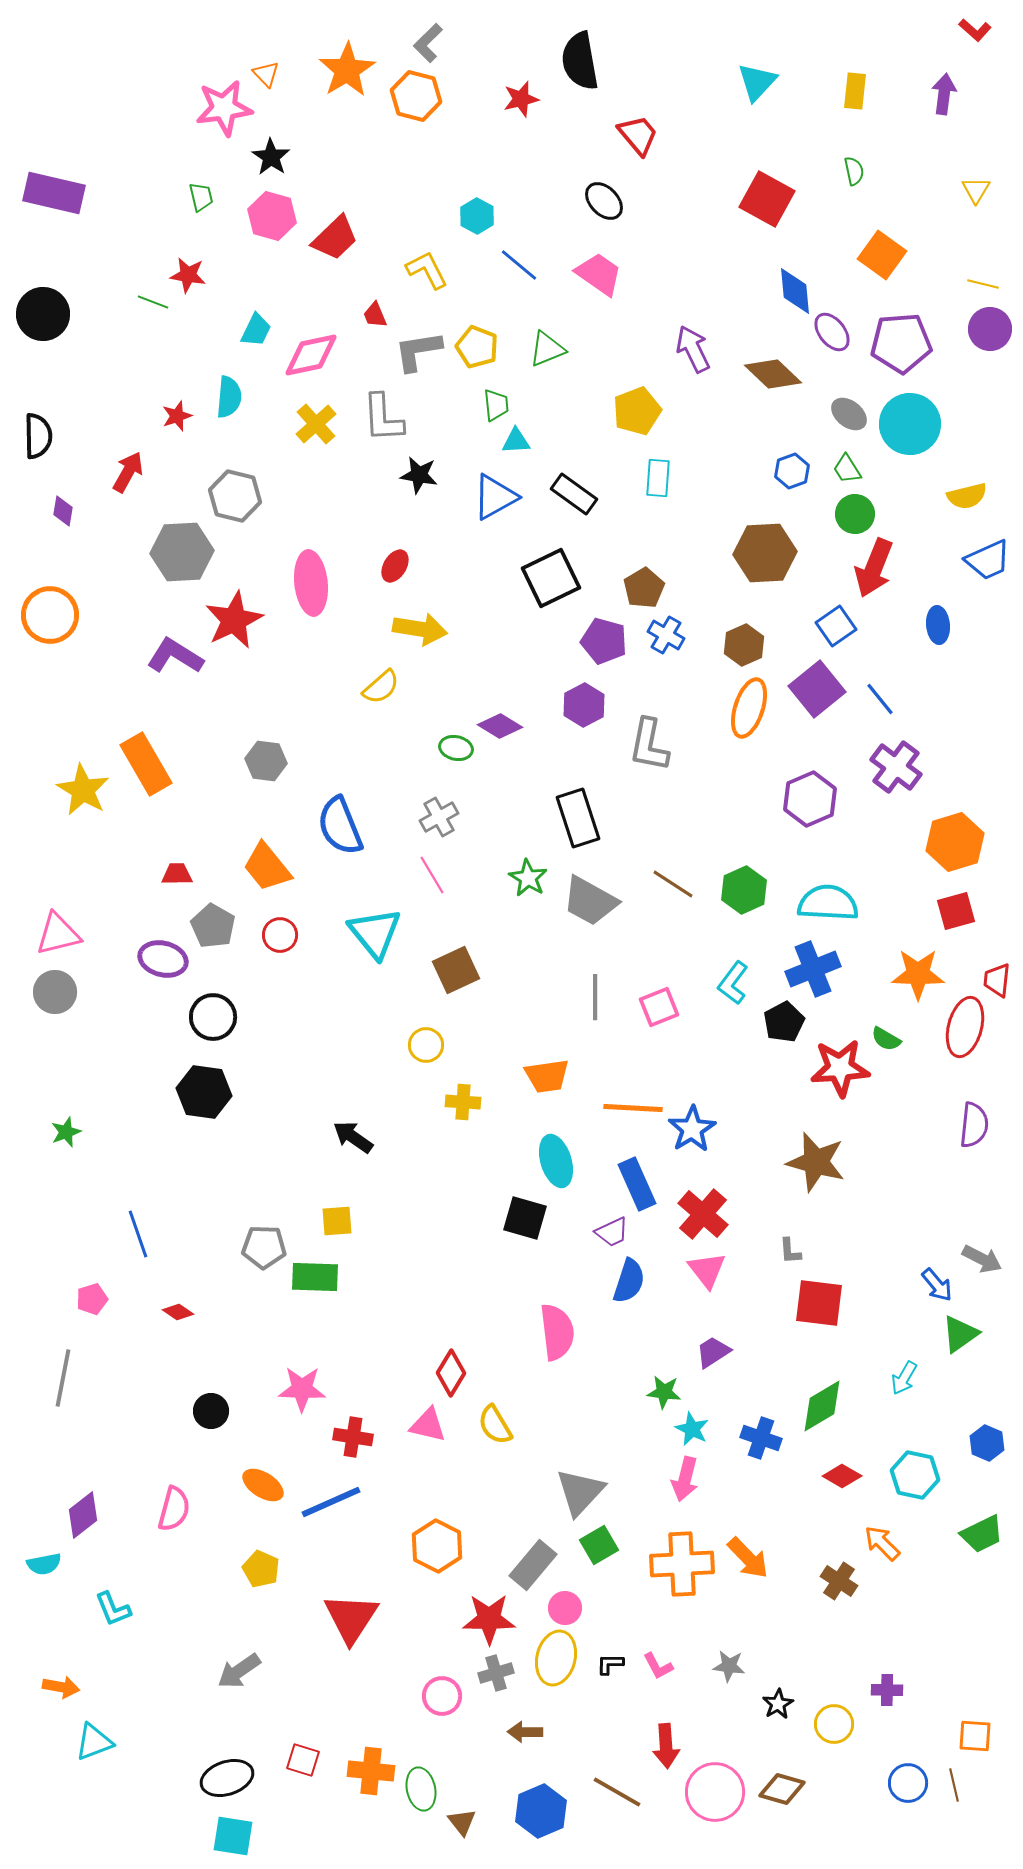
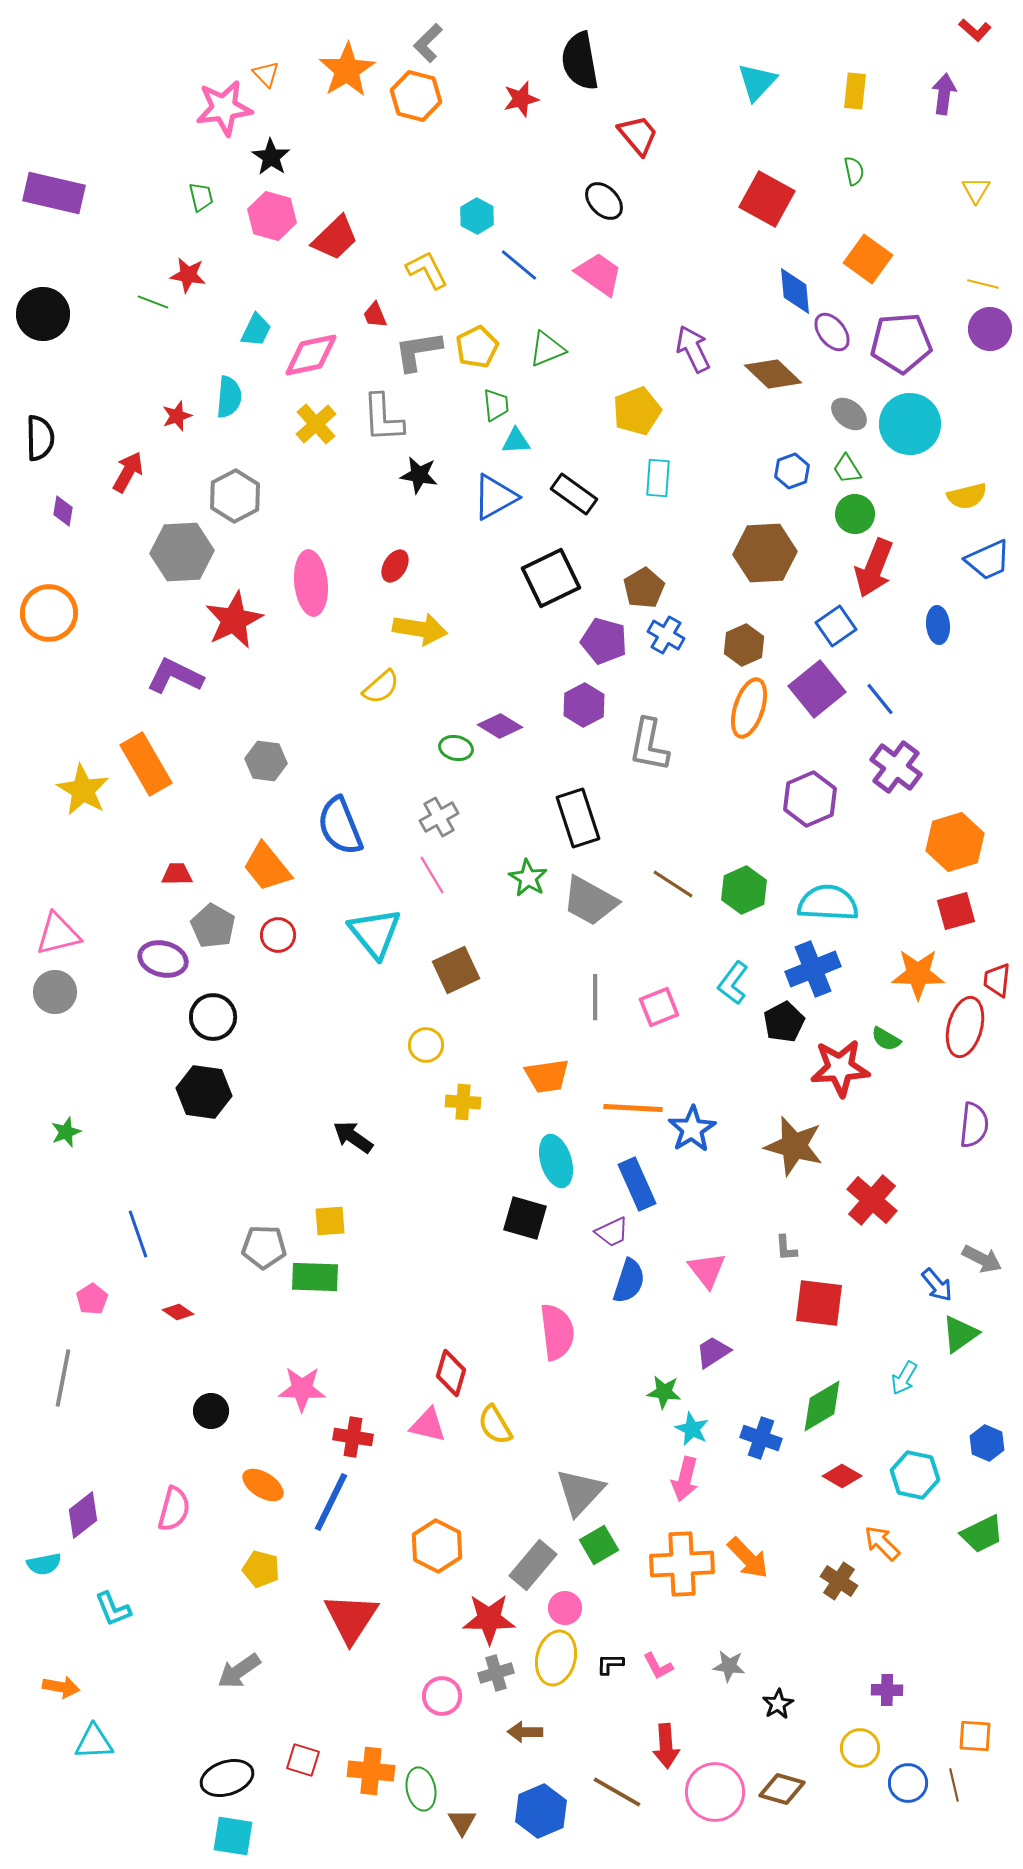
orange square at (882, 255): moved 14 px left, 4 px down
yellow pentagon at (477, 347): rotated 24 degrees clockwise
black semicircle at (38, 436): moved 2 px right, 2 px down
gray hexagon at (235, 496): rotated 18 degrees clockwise
orange circle at (50, 615): moved 1 px left, 2 px up
purple L-shape at (175, 656): moved 20 px down; rotated 6 degrees counterclockwise
red circle at (280, 935): moved 2 px left
brown star at (816, 1162): moved 22 px left, 16 px up
red cross at (703, 1214): moved 169 px right, 14 px up
yellow square at (337, 1221): moved 7 px left
gray L-shape at (790, 1251): moved 4 px left, 3 px up
pink pentagon at (92, 1299): rotated 16 degrees counterclockwise
red diamond at (451, 1373): rotated 15 degrees counterclockwise
blue line at (331, 1502): rotated 40 degrees counterclockwise
yellow pentagon at (261, 1569): rotated 9 degrees counterclockwise
yellow circle at (834, 1724): moved 26 px right, 24 px down
cyan triangle at (94, 1742): rotated 18 degrees clockwise
brown triangle at (462, 1822): rotated 8 degrees clockwise
